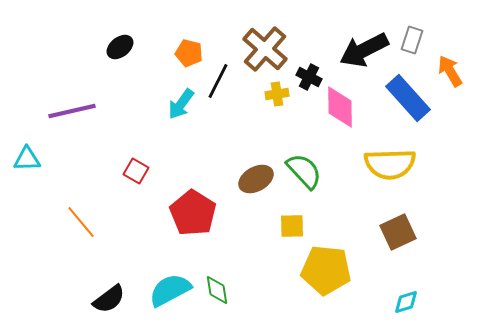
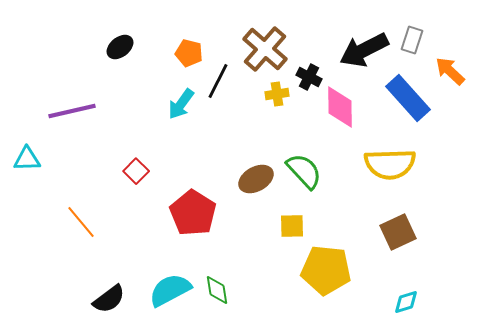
orange arrow: rotated 16 degrees counterclockwise
red square: rotated 15 degrees clockwise
